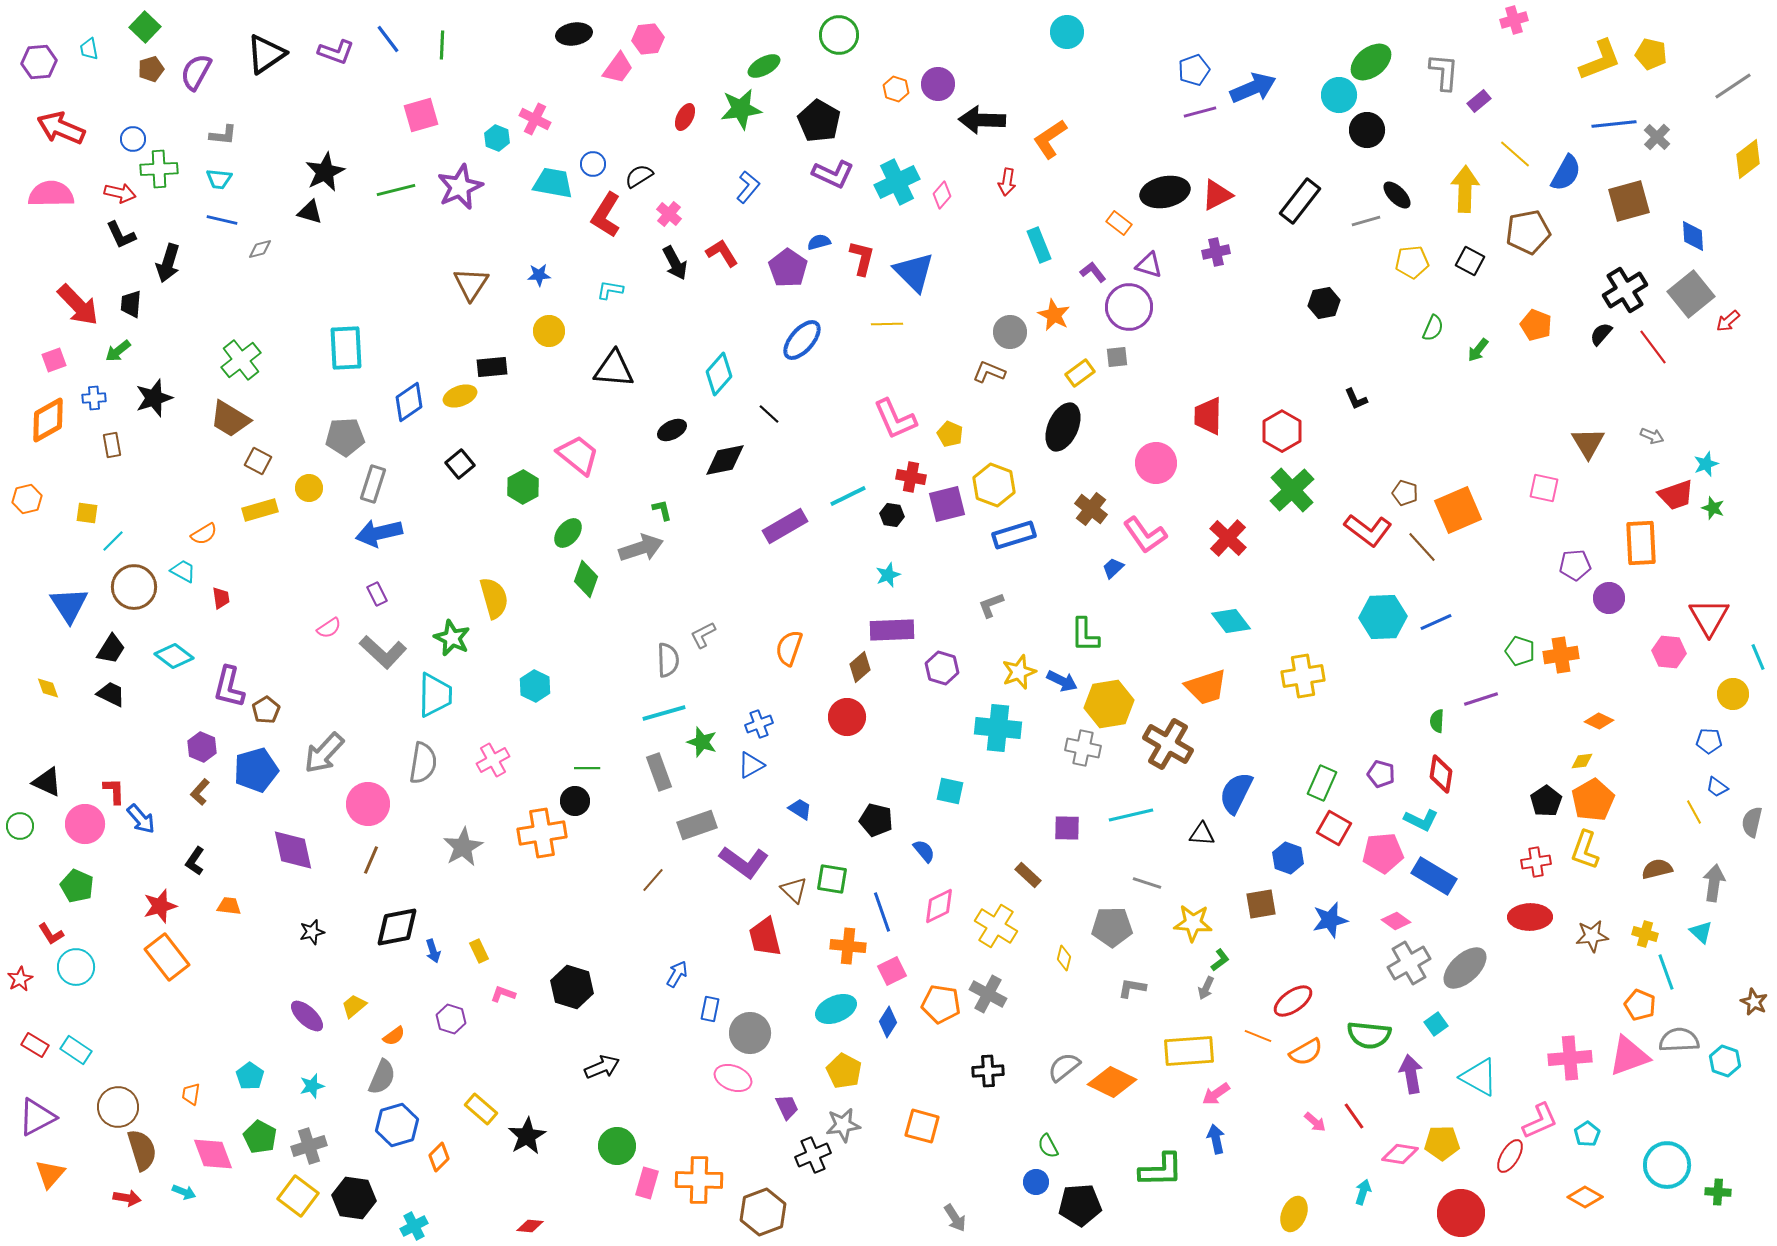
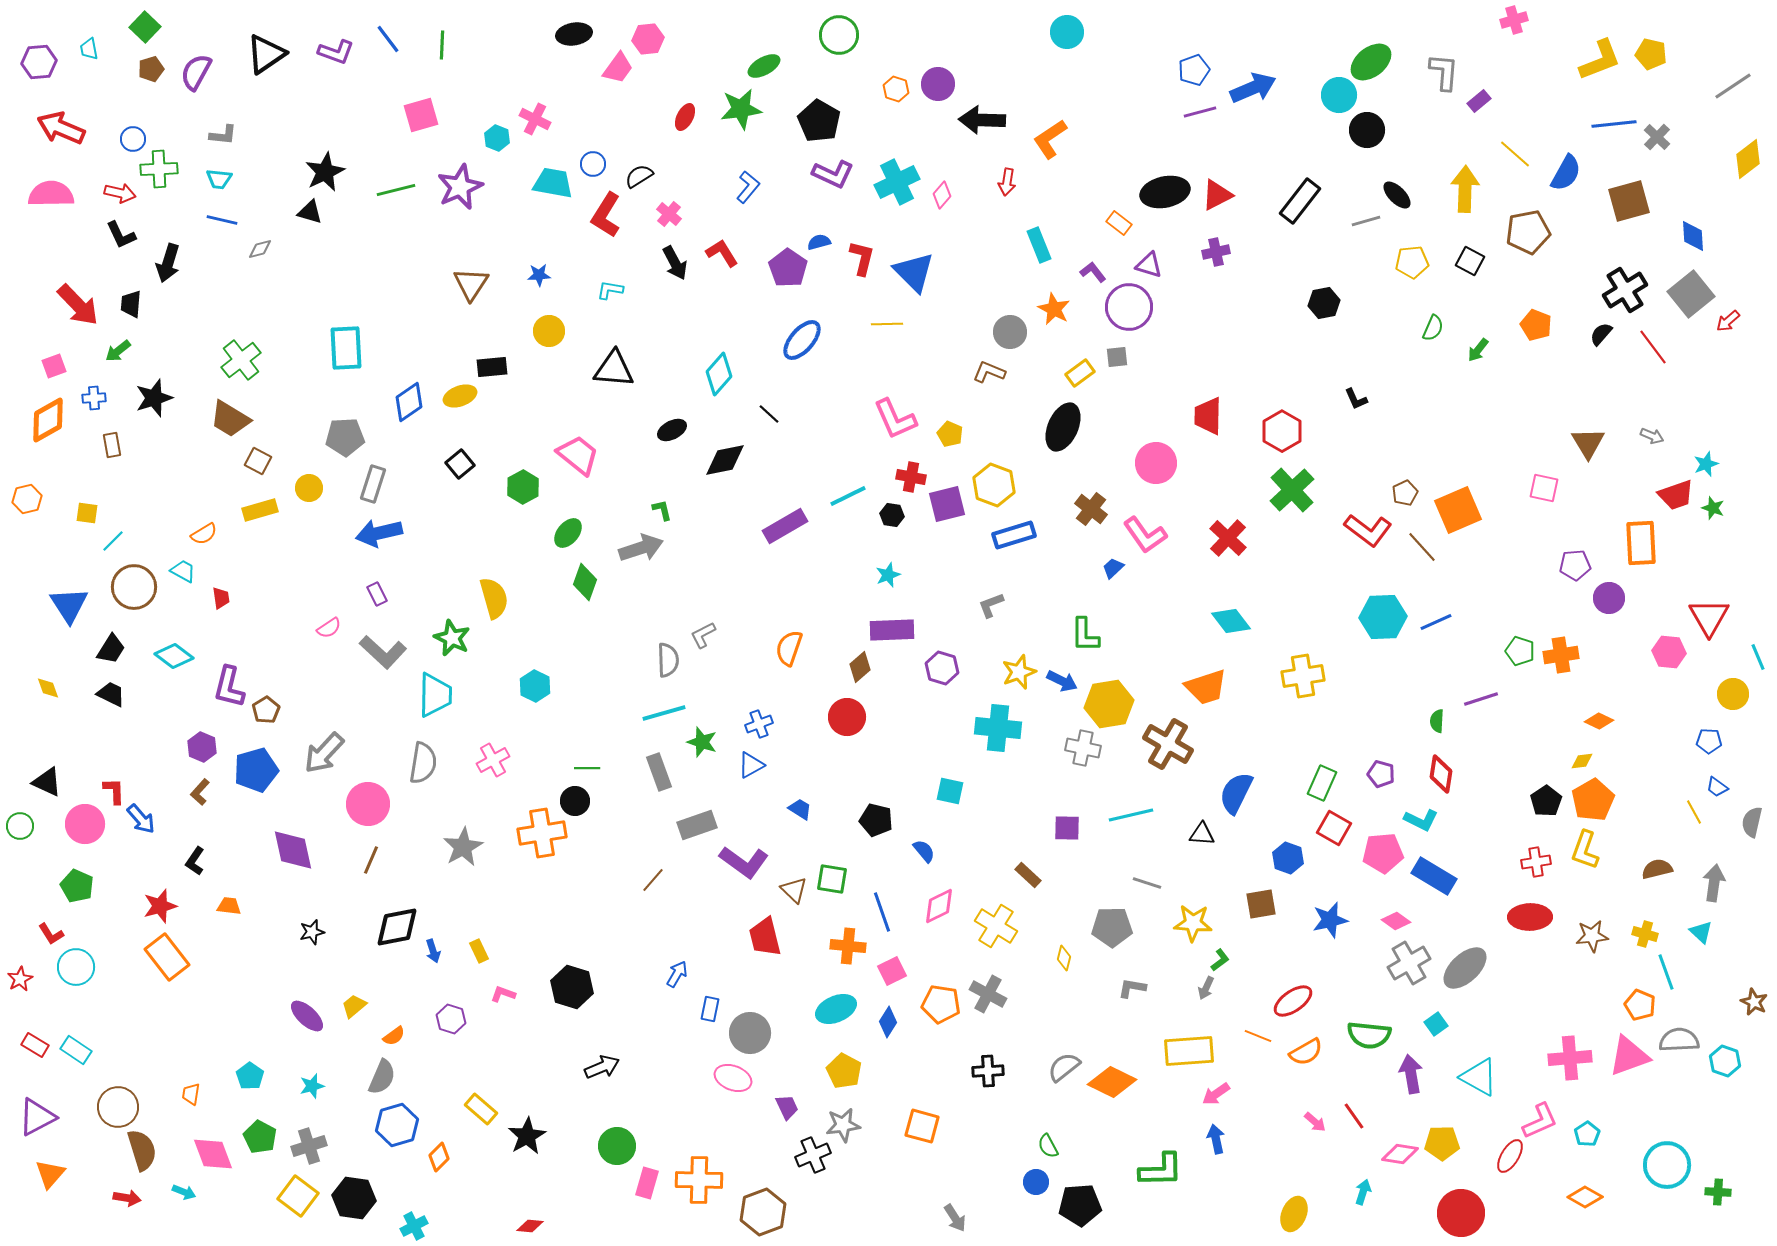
orange star at (1054, 315): moved 6 px up
pink square at (54, 360): moved 6 px down
brown pentagon at (1405, 493): rotated 30 degrees clockwise
green diamond at (586, 579): moved 1 px left, 3 px down
